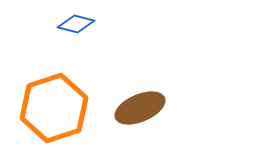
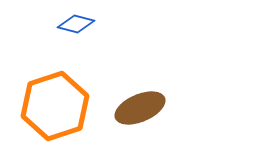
orange hexagon: moved 1 px right, 2 px up
